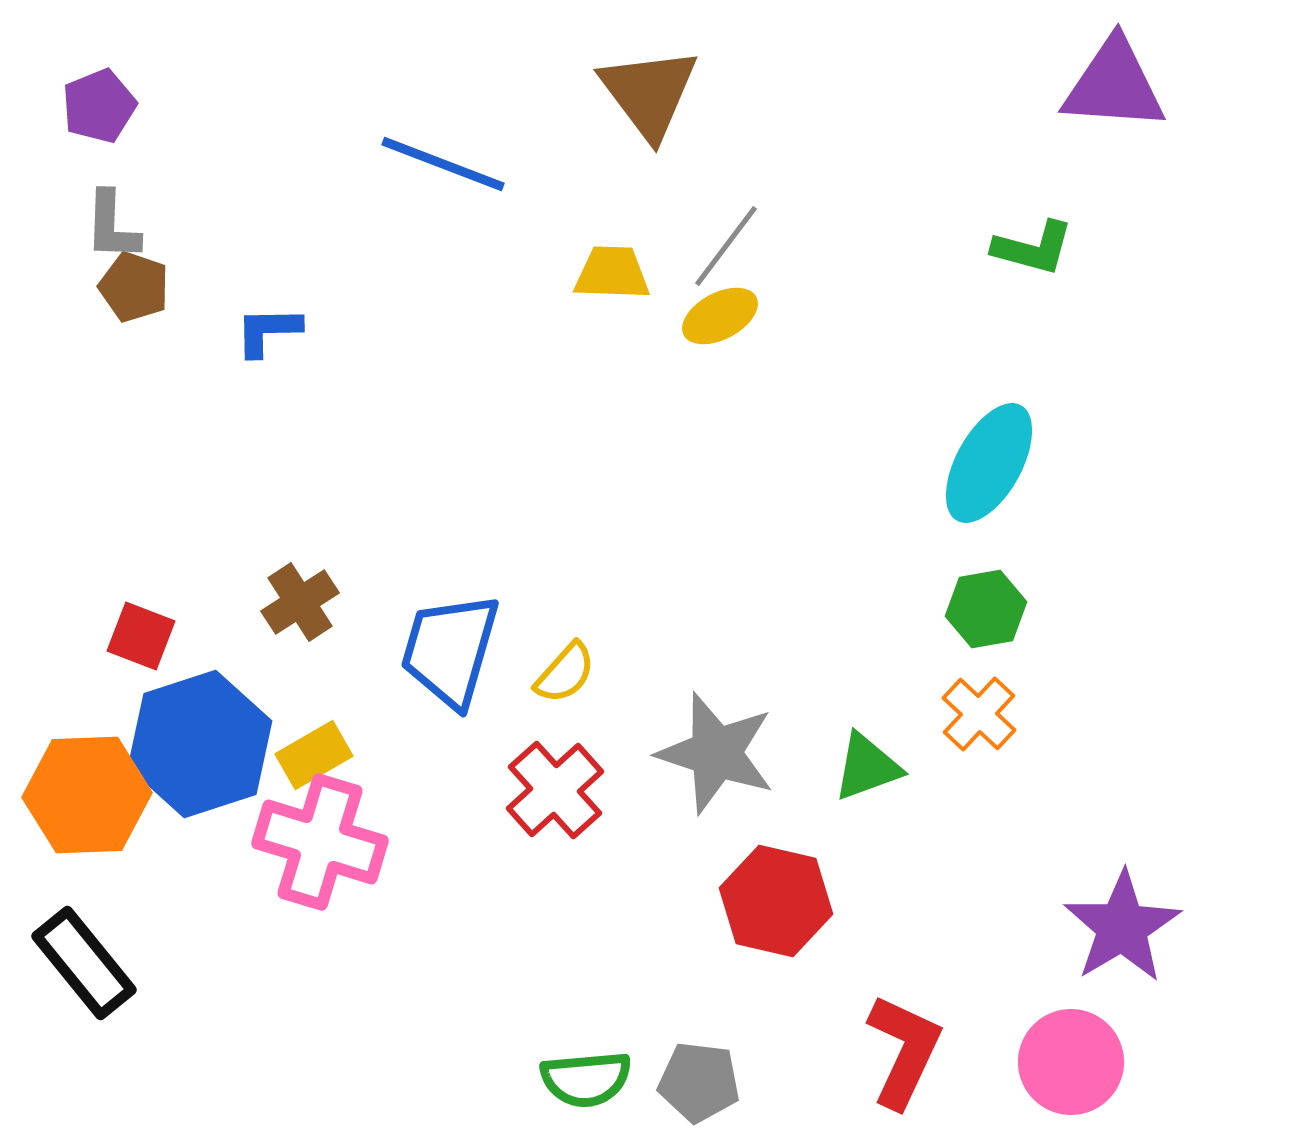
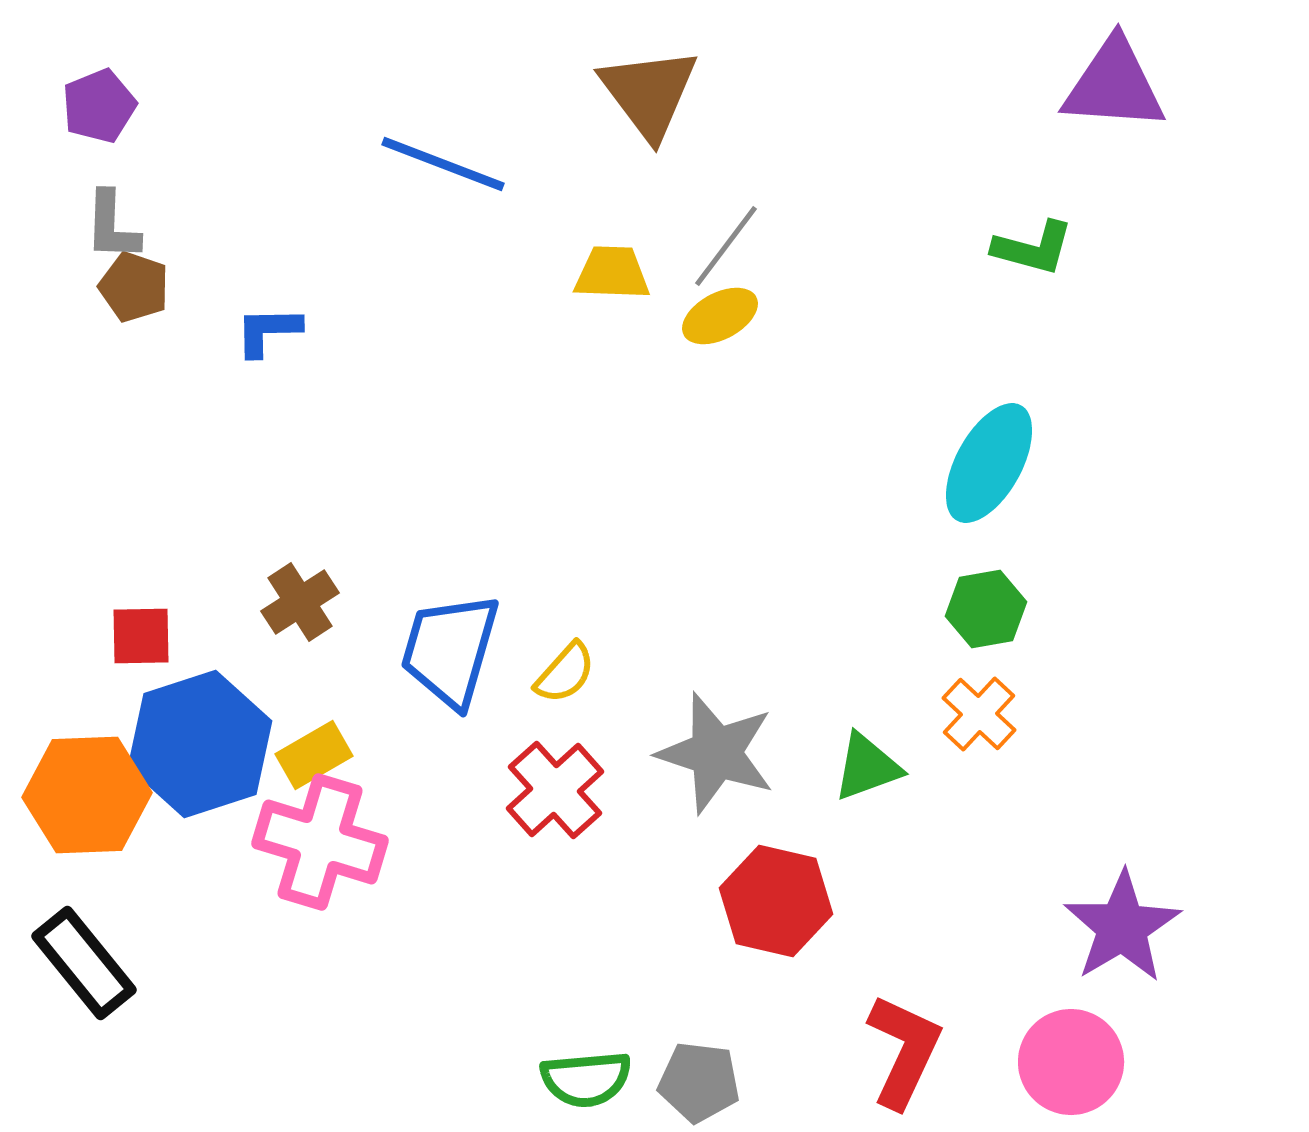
red square: rotated 22 degrees counterclockwise
